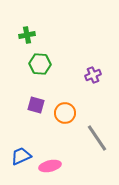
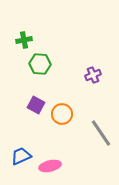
green cross: moved 3 px left, 5 px down
purple square: rotated 12 degrees clockwise
orange circle: moved 3 px left, 1 px down
gray line: moved 4 px right, 5 px up
